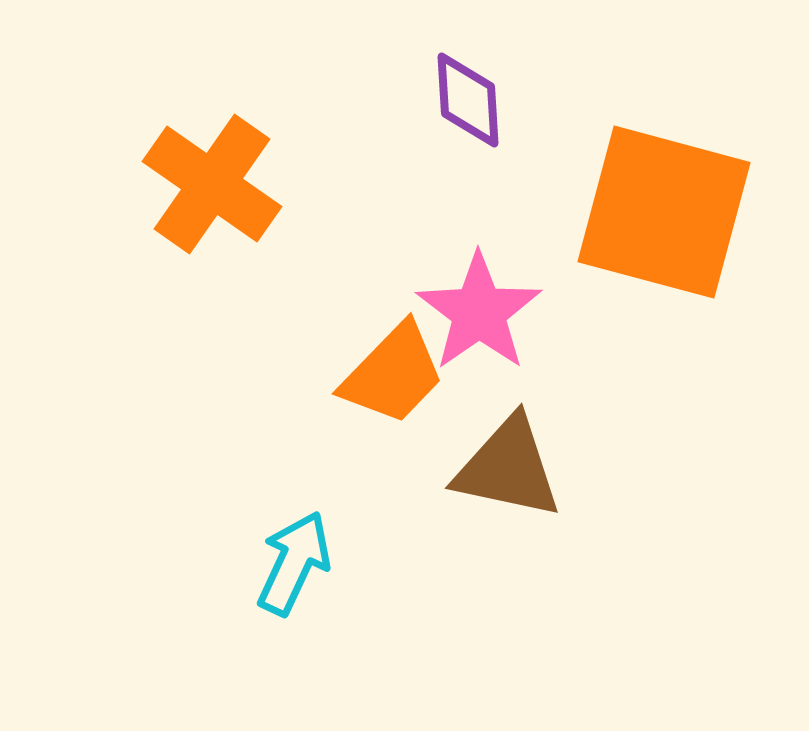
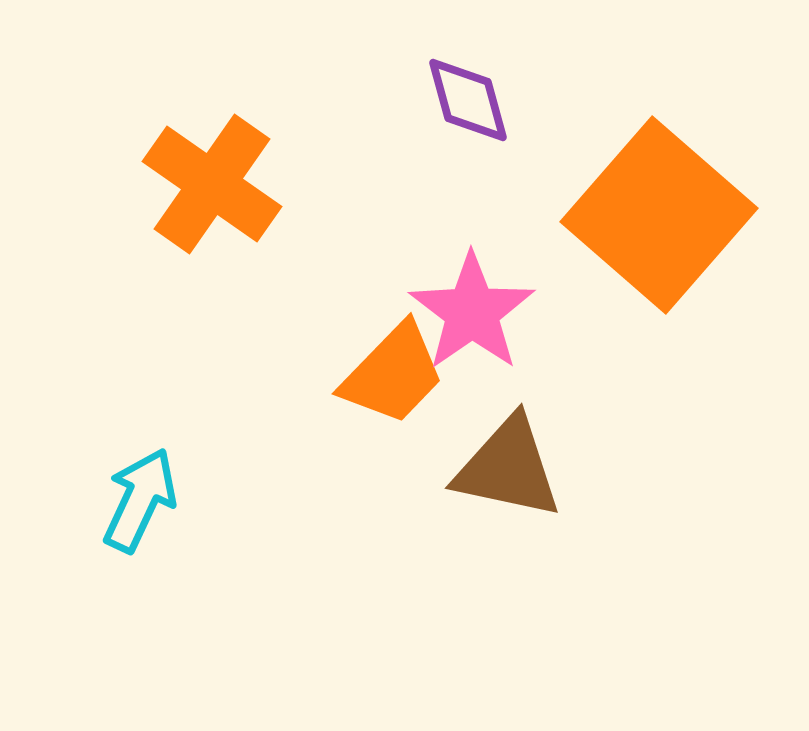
purple diamond: rotated 12 degrees counterclockwise
orange square: moved 5 px left, 3 px down; rotated 26 degrees clockwise
pink star: moved 7 px left
cyan arrow: moved 154 px left, 63 px up
